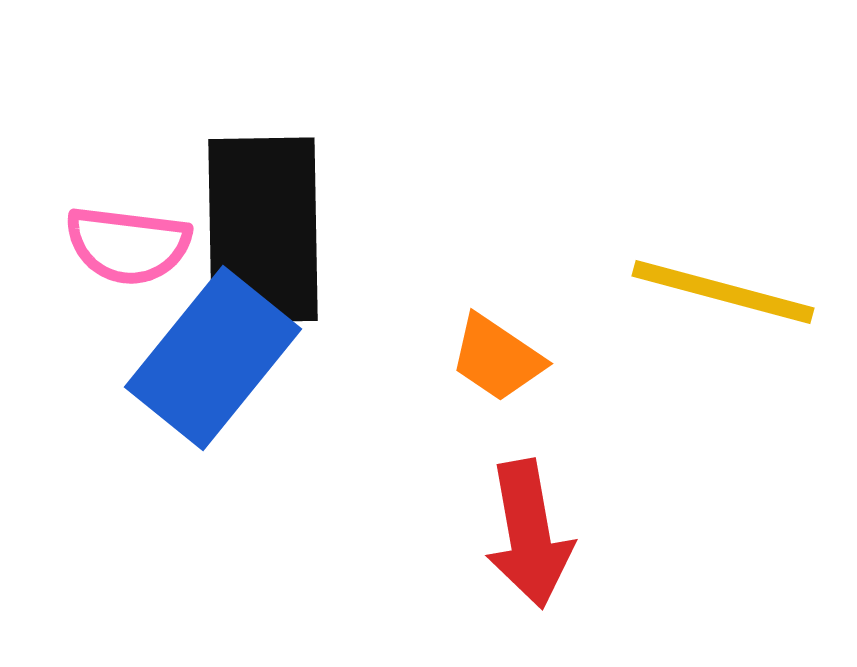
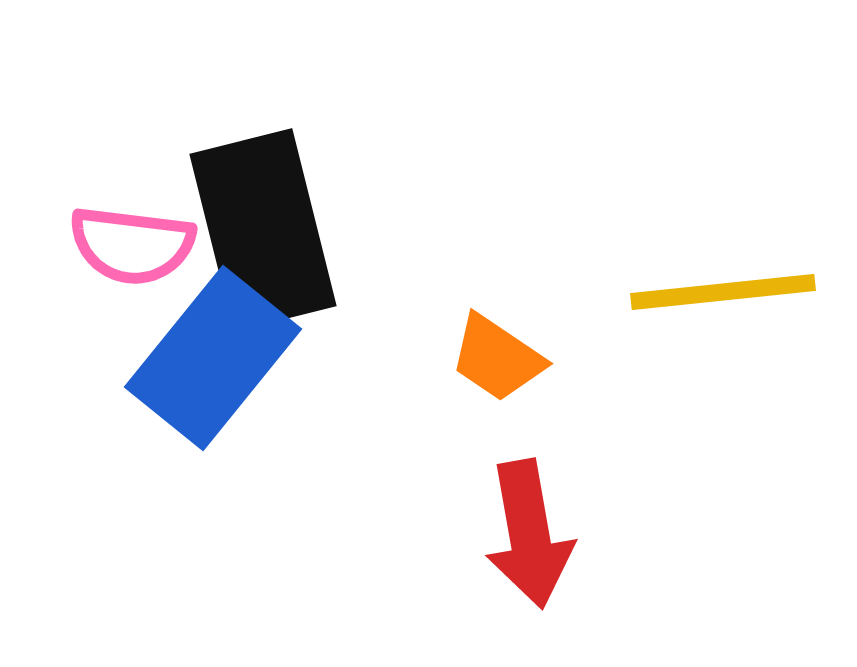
black rectangle: rotated 13 degrees counterclockwise
pink semicircle: moved 4 px right
yellow line: rotated 21 degrees counterclockwise
